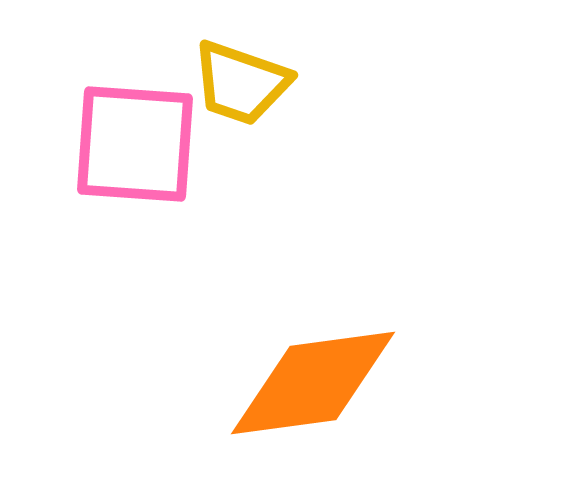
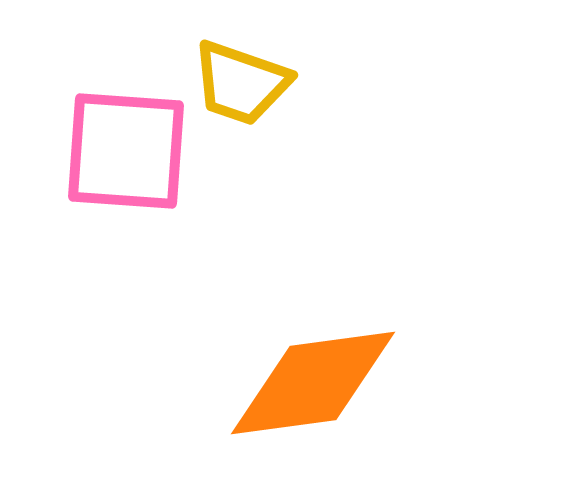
pink square: moved 9 px left, 7 px down
